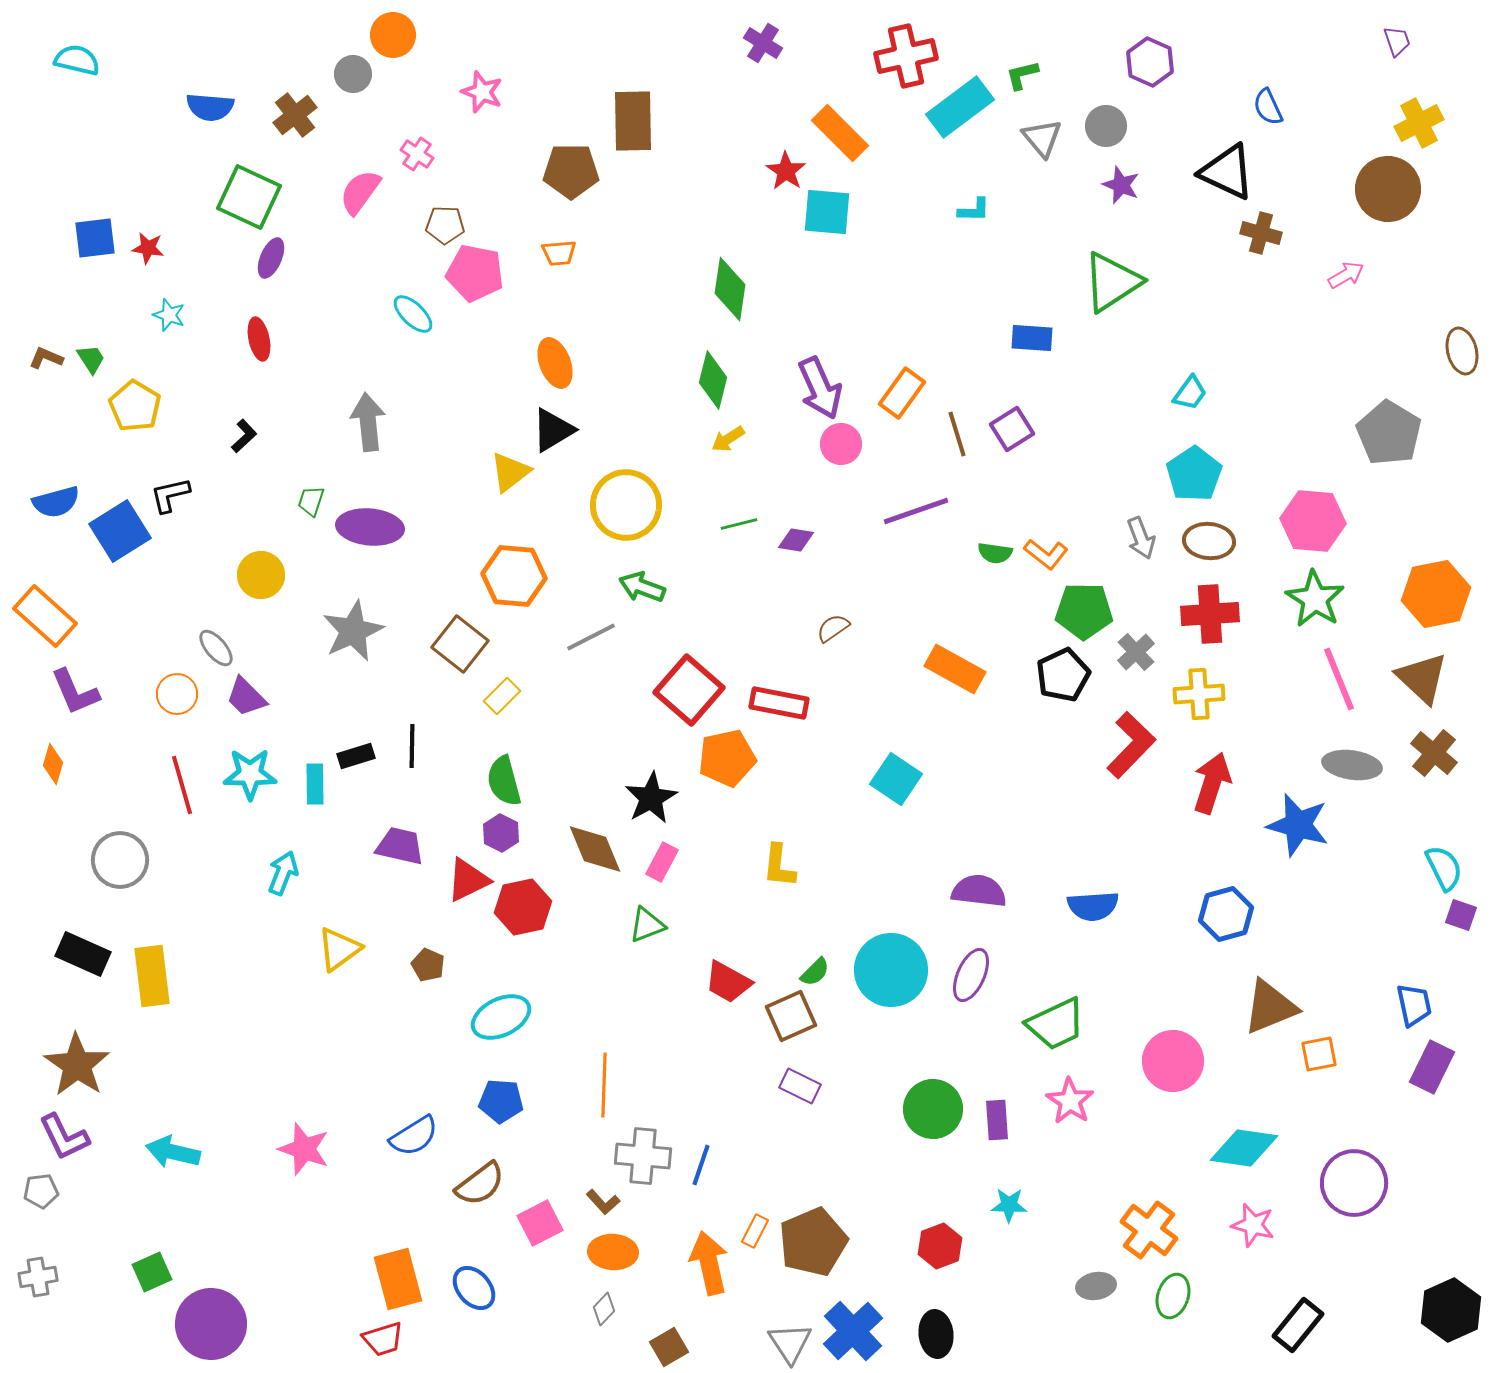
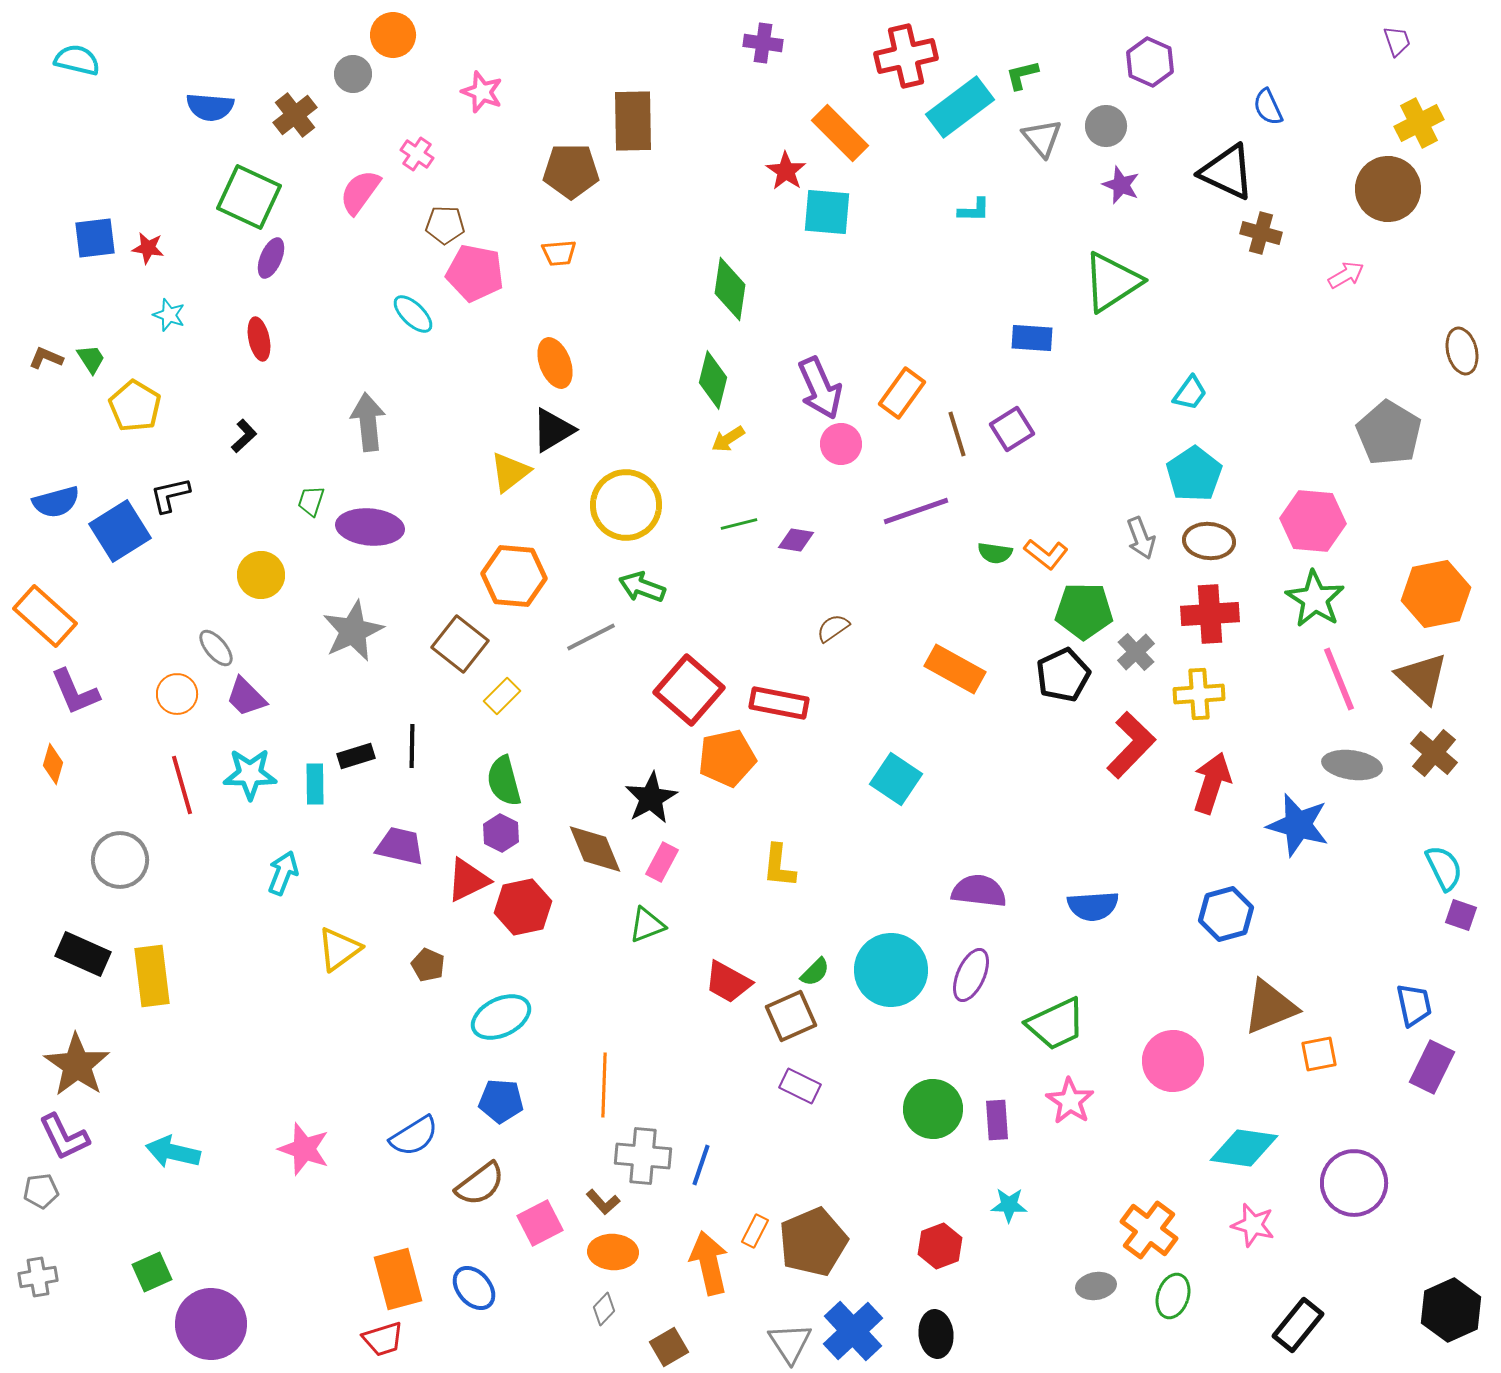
purple cross at (763, 43): rotated 24 degrees counterclockwise
